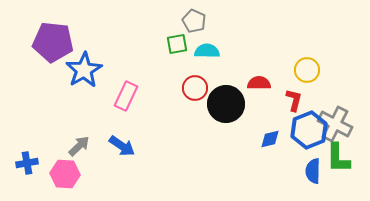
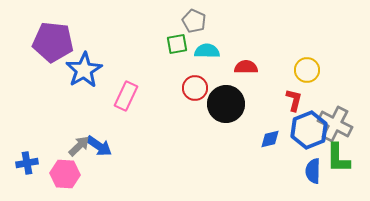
red semicircle: moved 13 px left, 16 px up
blue arrow: moved 23 px left
